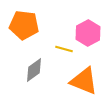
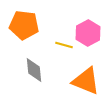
yellow line: moved 4 px up
gray diamond: rotated 60 degrees counterclockwise
orange triangle: moved 2 px right
